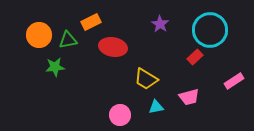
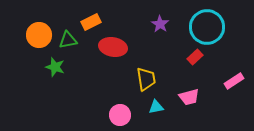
cyan circle: moved 3 px left, 3 px up
green star: rotated 24 degrees clockwise
yellow trapezoid: rotated 130 degrees counterclockwise
